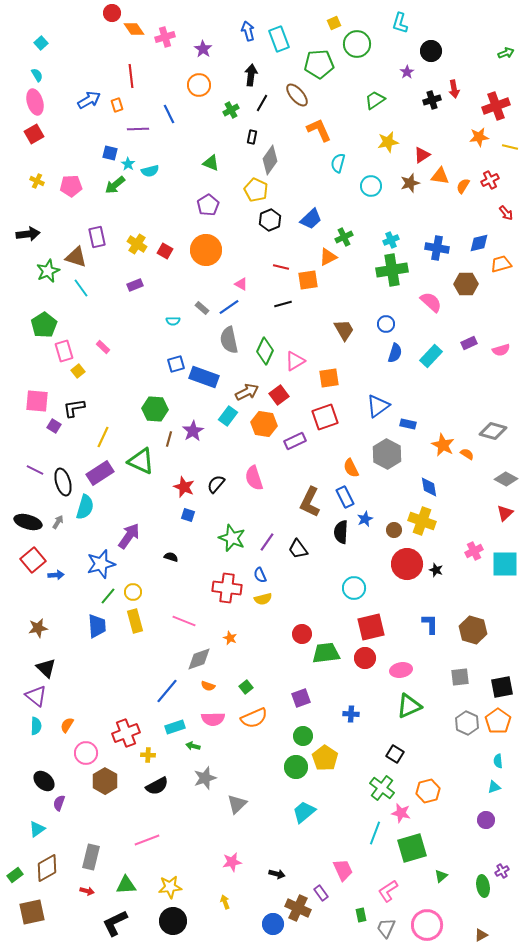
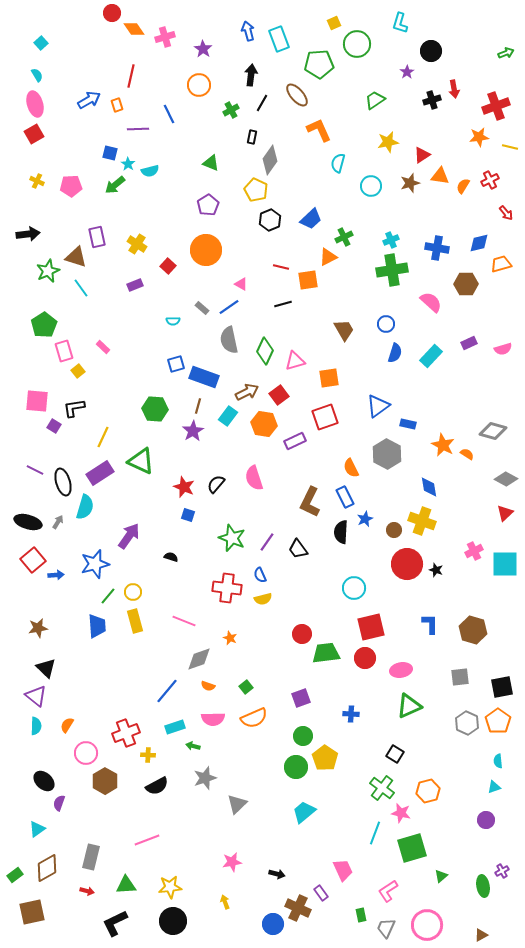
red line at (131, 76): rotated 20 degrees clockwise
pink ellipse at (35, 102): moved 2 px down
red square at (165, 251): moved 3 px right, 15 px down; rotated 14 degrees clockwise
pink semicircle at (501, 350): moved 2 px right, 1 px up
pink triangle at (295, 361): rotated 15 degrees clockwise
brown line at (169, 439): moved 29 px right, 33 px up
blue star at (101, 564): moved 6 px left
